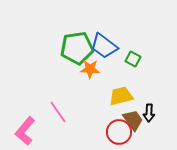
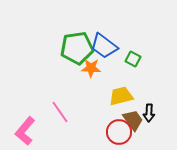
orange star: moved 1 px right, 1 px up
pink line: moved 2 px right
